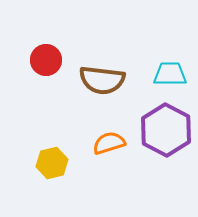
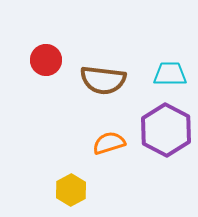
brown semicircle: moved 1 px right
yellow hexagon: moved 19 px right, 27 px down; rotated 16 degrees counterclockwise
